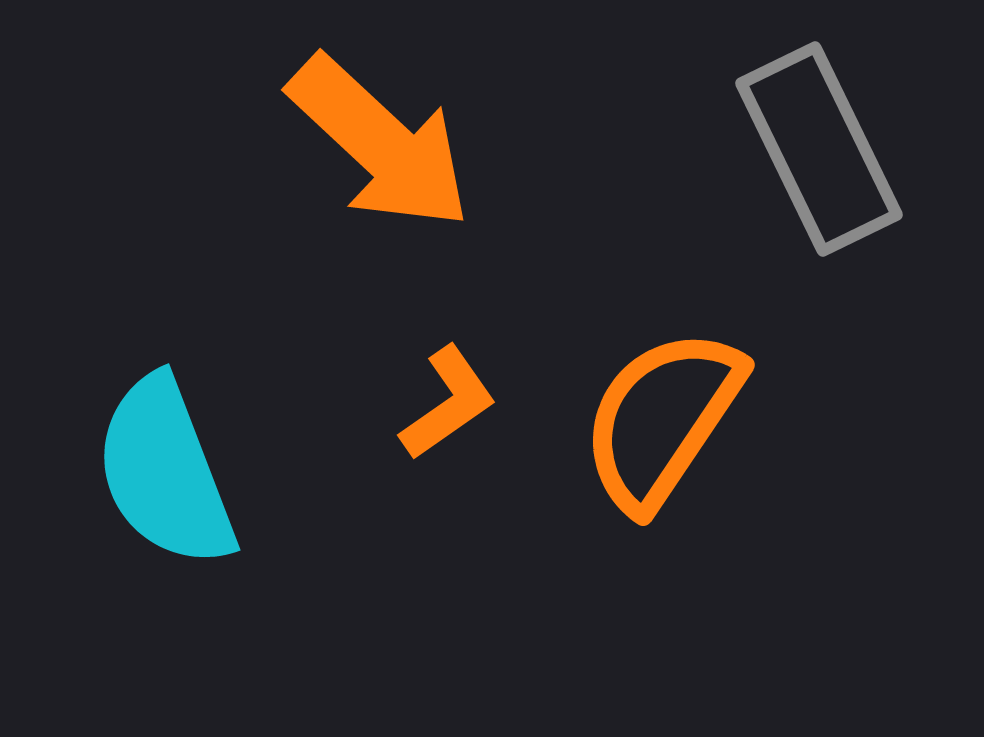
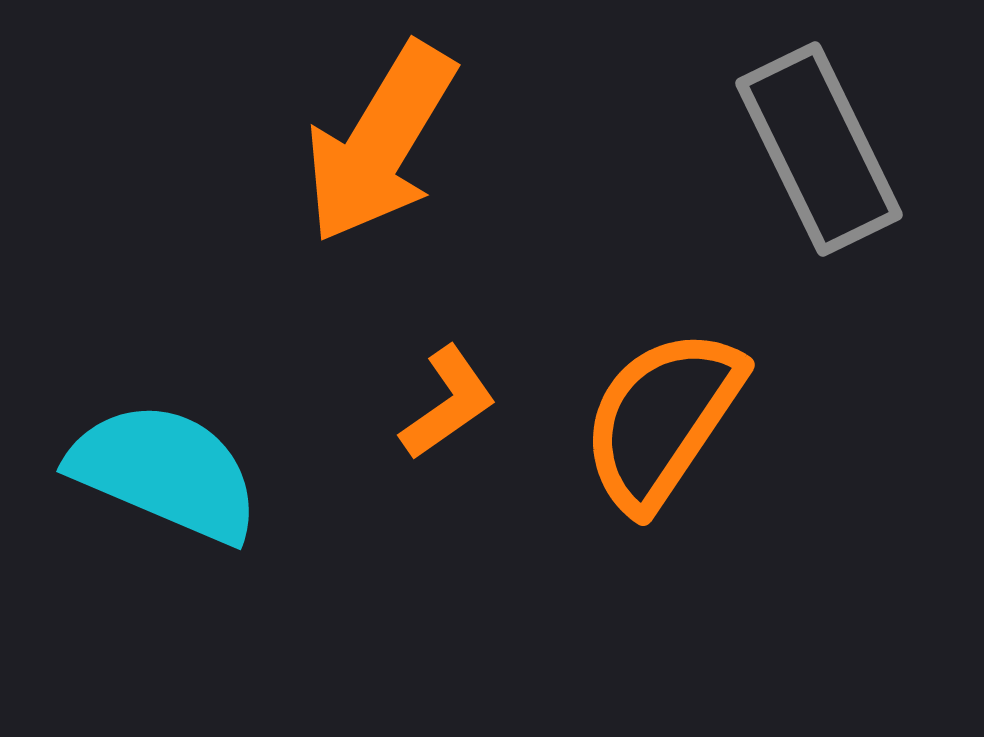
orange arrow: rotated 78 degrees clockwise
cyan semicircle: rotated 134 degrees clockwise
